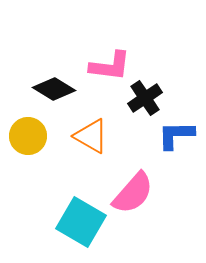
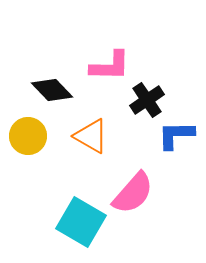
pink L-shape: rotated 6 degrees counterclockwise
black diamond: moved 2 px left, 1 px down; rotated 15 degrees clockwise
black cross: moved 2 px right, 2 px down
